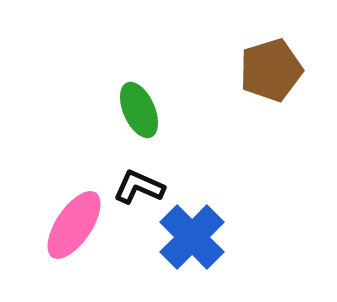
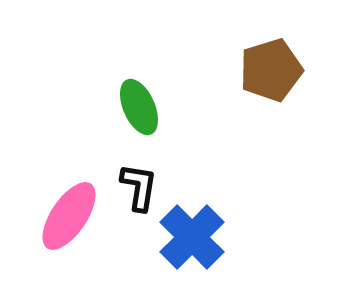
green ellipse: moved 3 px up
black L-shape: rotated 75 degrees clockwise
pink ellipse: moved 5 px left, 9 px up
